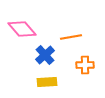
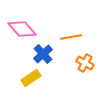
blue cross: moved 2 px left, 1 px up
orange cross: moved 2 px up; rotated 30 degrees clockwise
yellow rectangle: moved 16 px left, 4 px up; rotated 30 degrees counterclockwise
